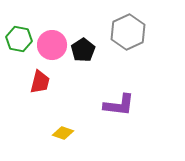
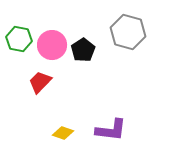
gray hexagon: rotated 20 degrees counterclockwise
red trapezoid: rotated 150 degrees counterclockwise
purple L-shape: moved 8 px left, 25 px down
